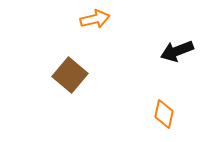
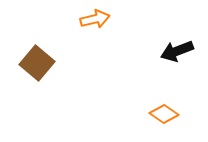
brown square: moved 33 px left, 12 px up
orange diamond: rotated 68 degrees counterclockwise
